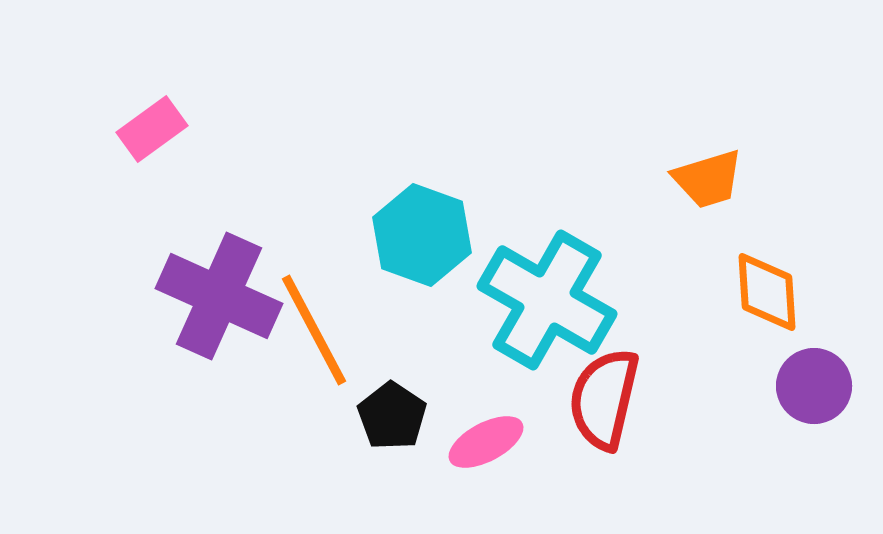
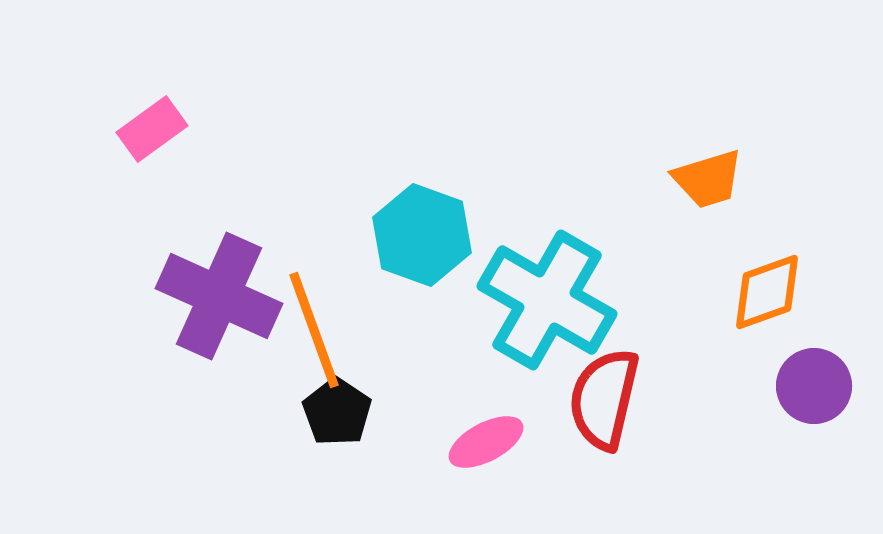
orange diamond: rotated 74 degrees clockwise
orange line: rotated 8 degrees clockwise
black pentagon: moved 55 px left, 4 px up
